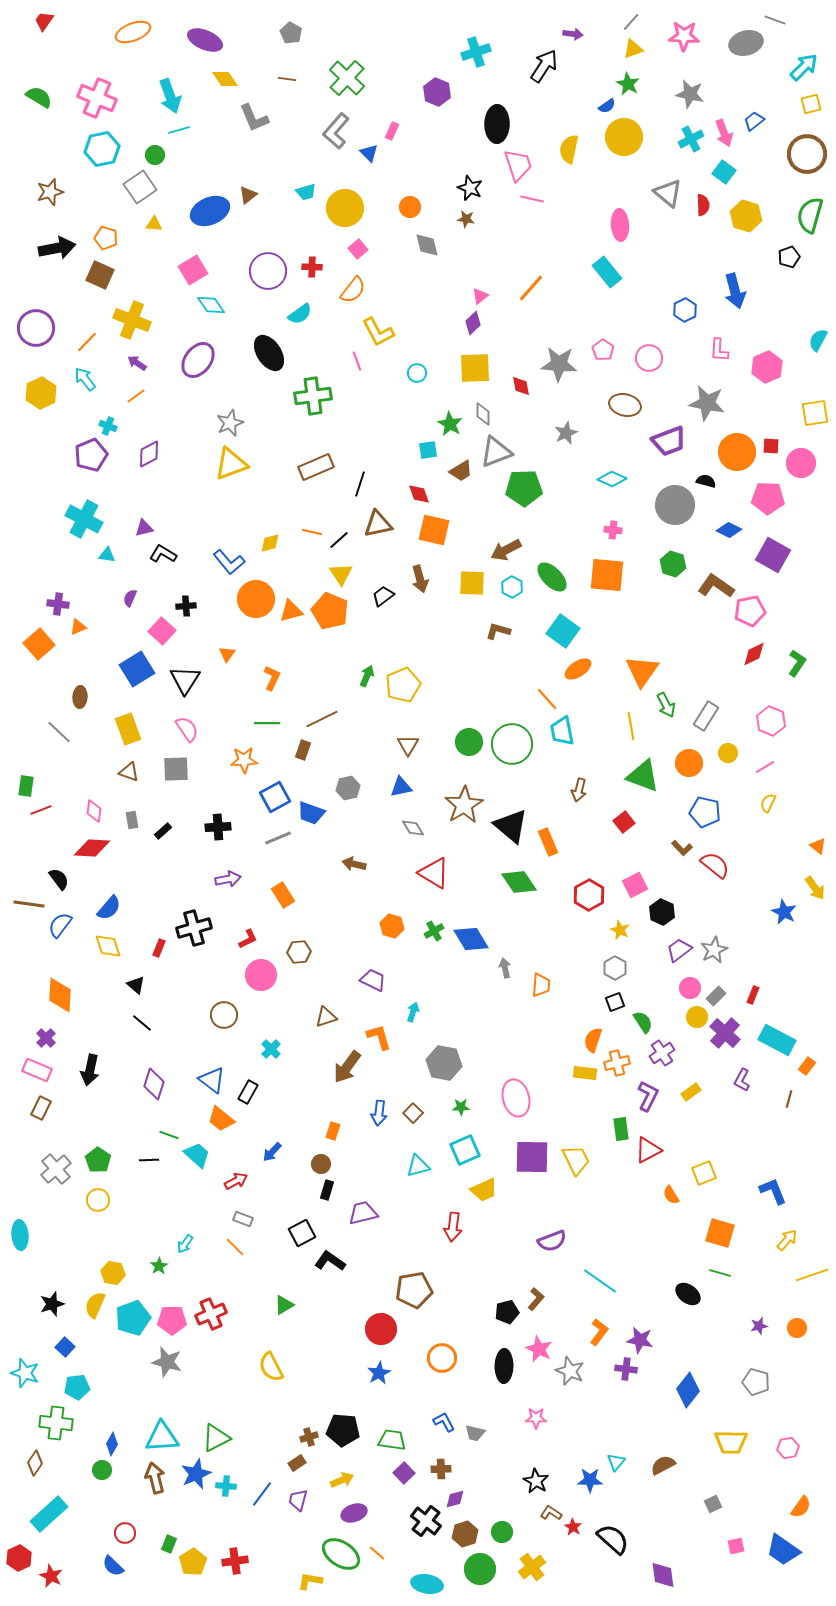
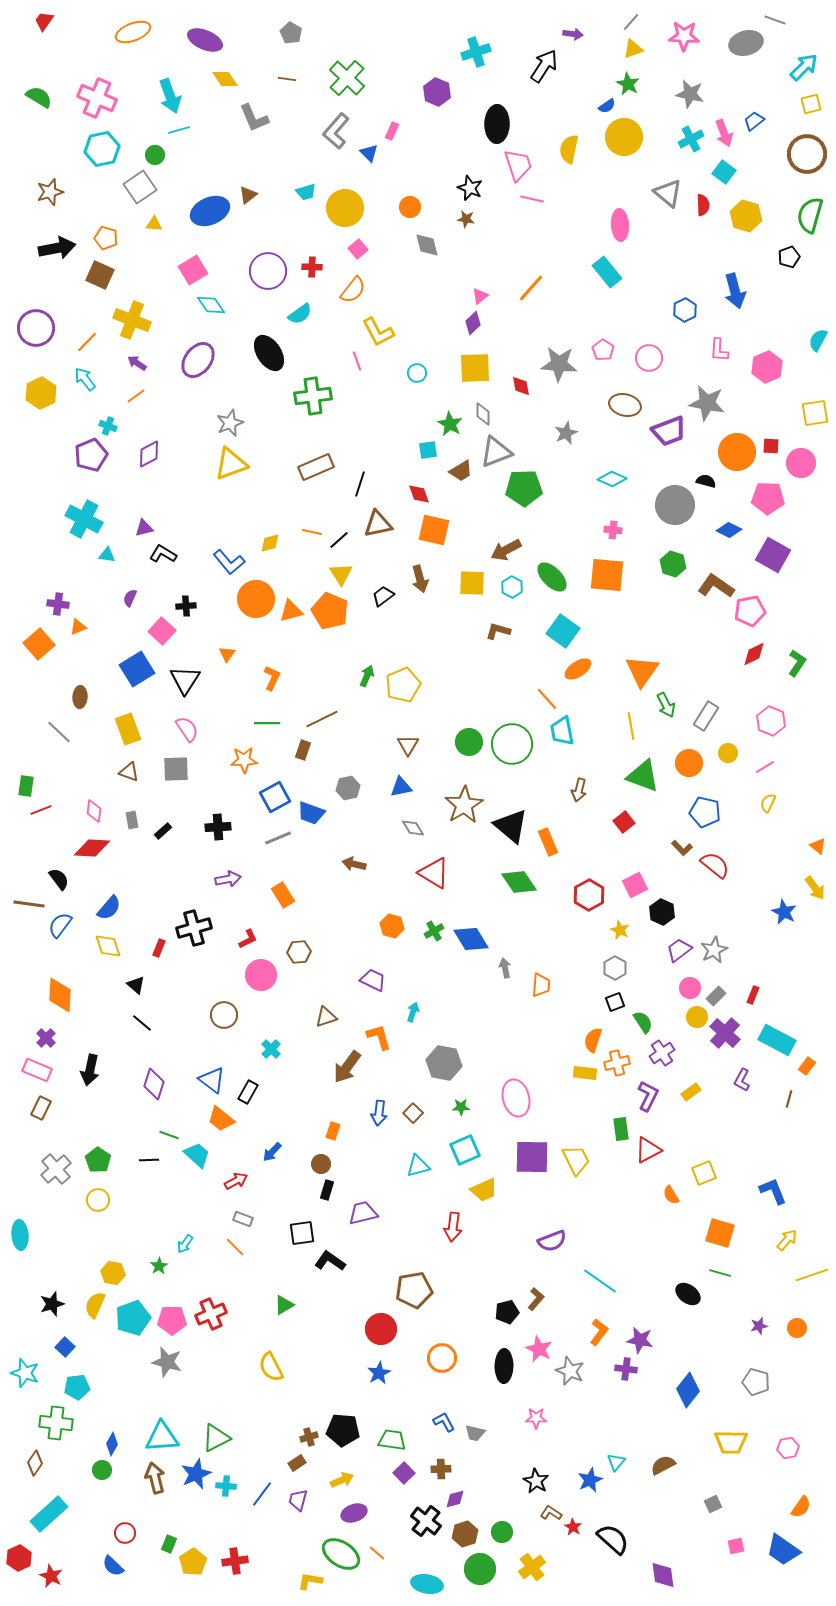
purple trapezoid at (669, 441): moved 10 px up
black square at (302, 1233): rotated 20 degrees clockwise
blue star at (590, 1480): rotated 25 degrees counterclockwise
